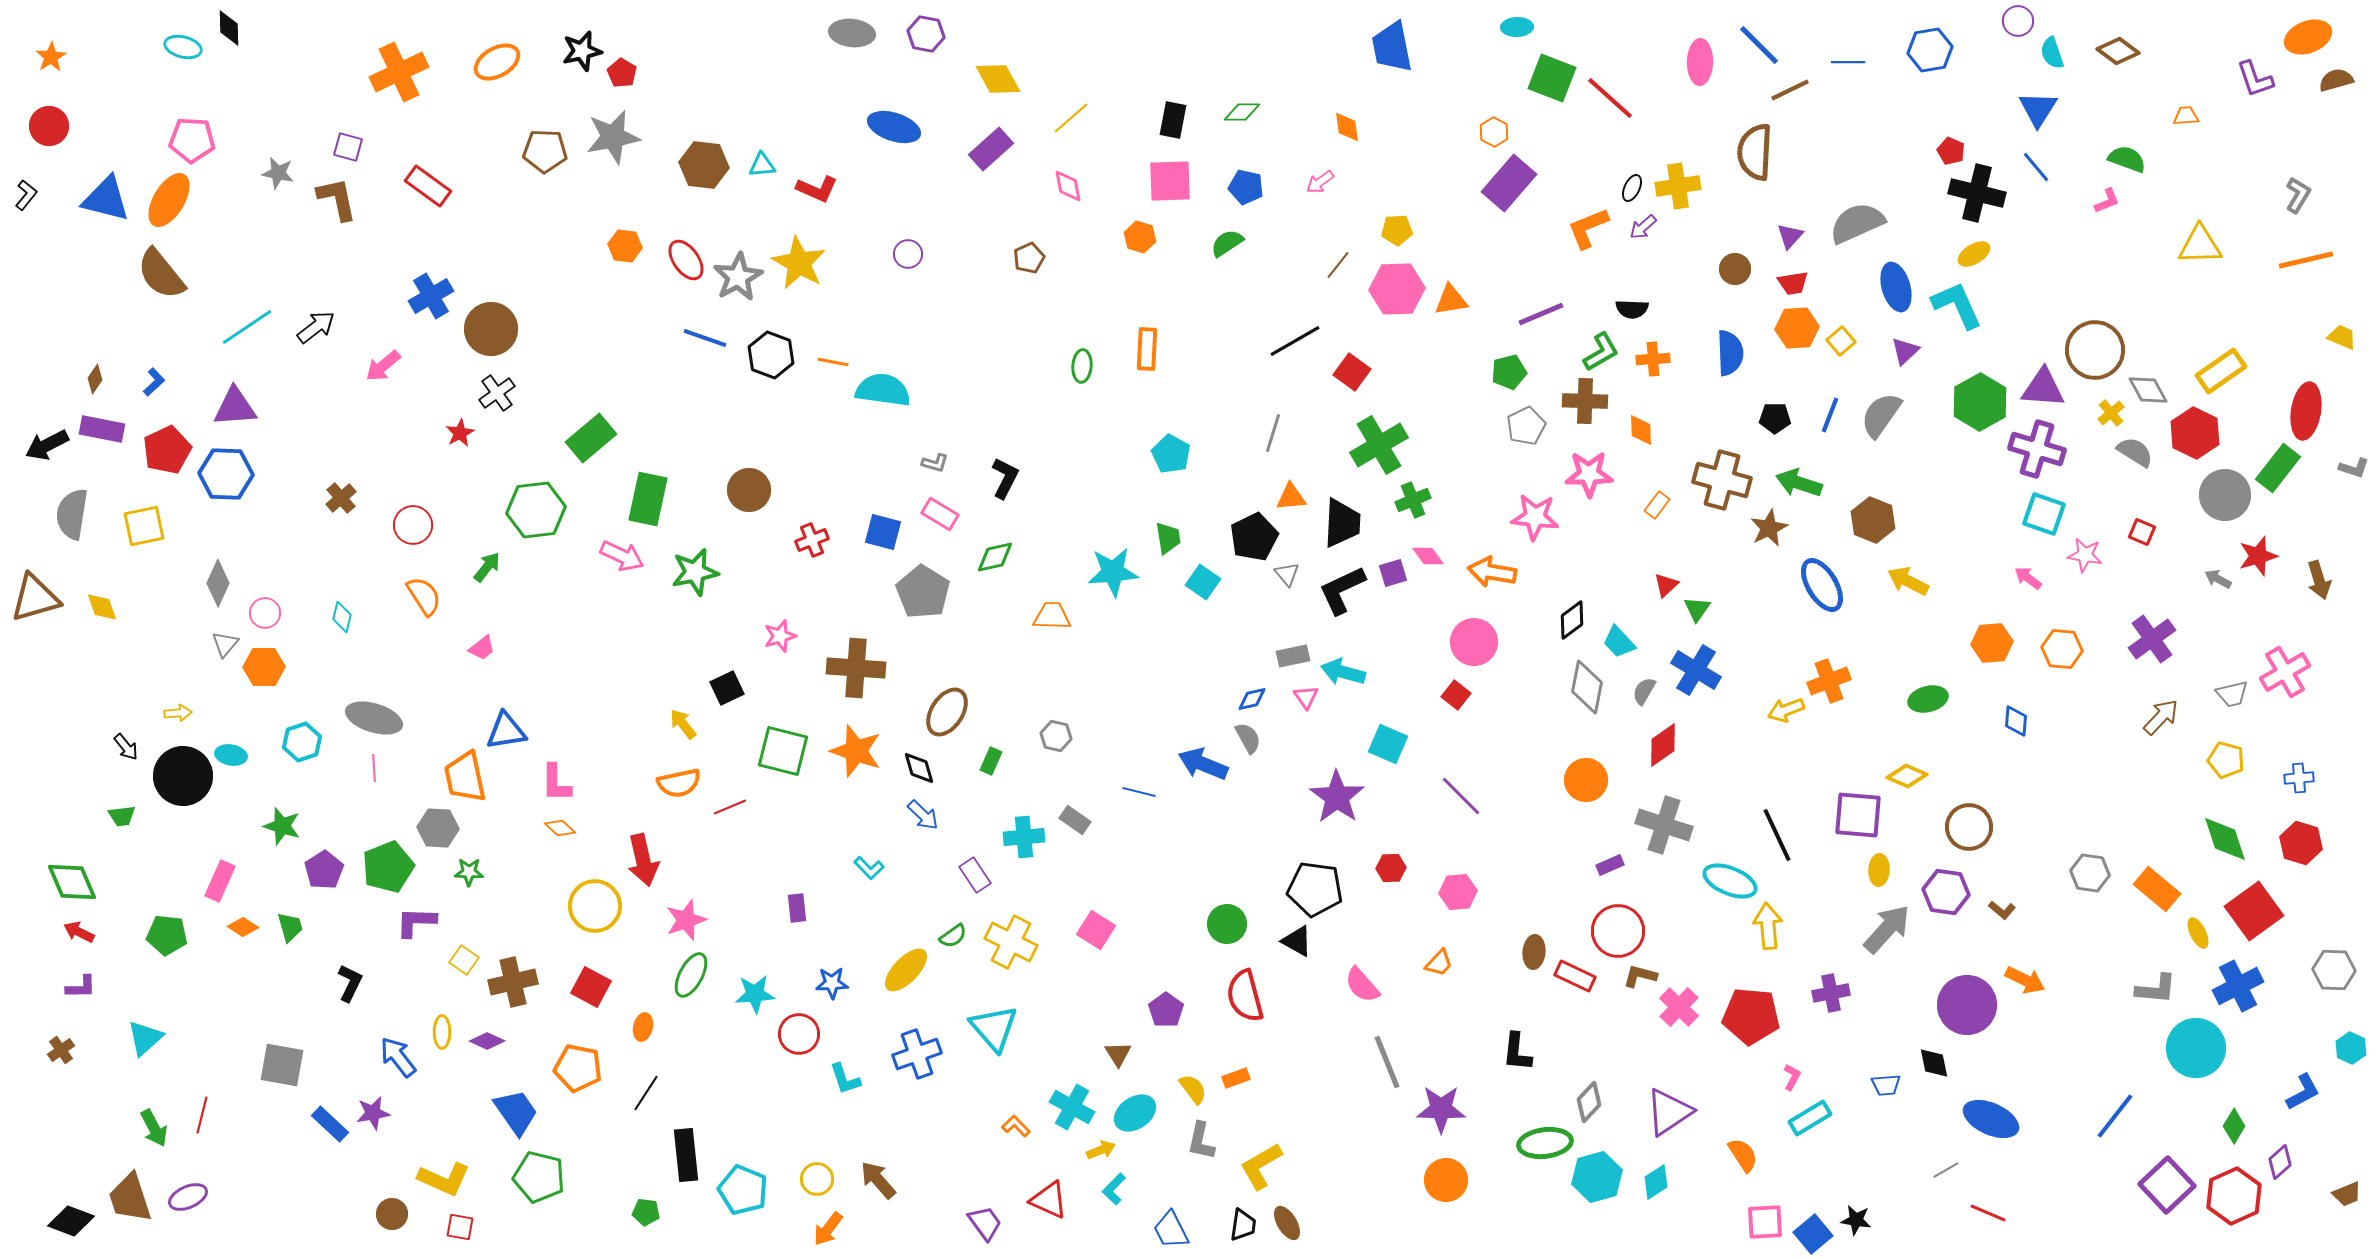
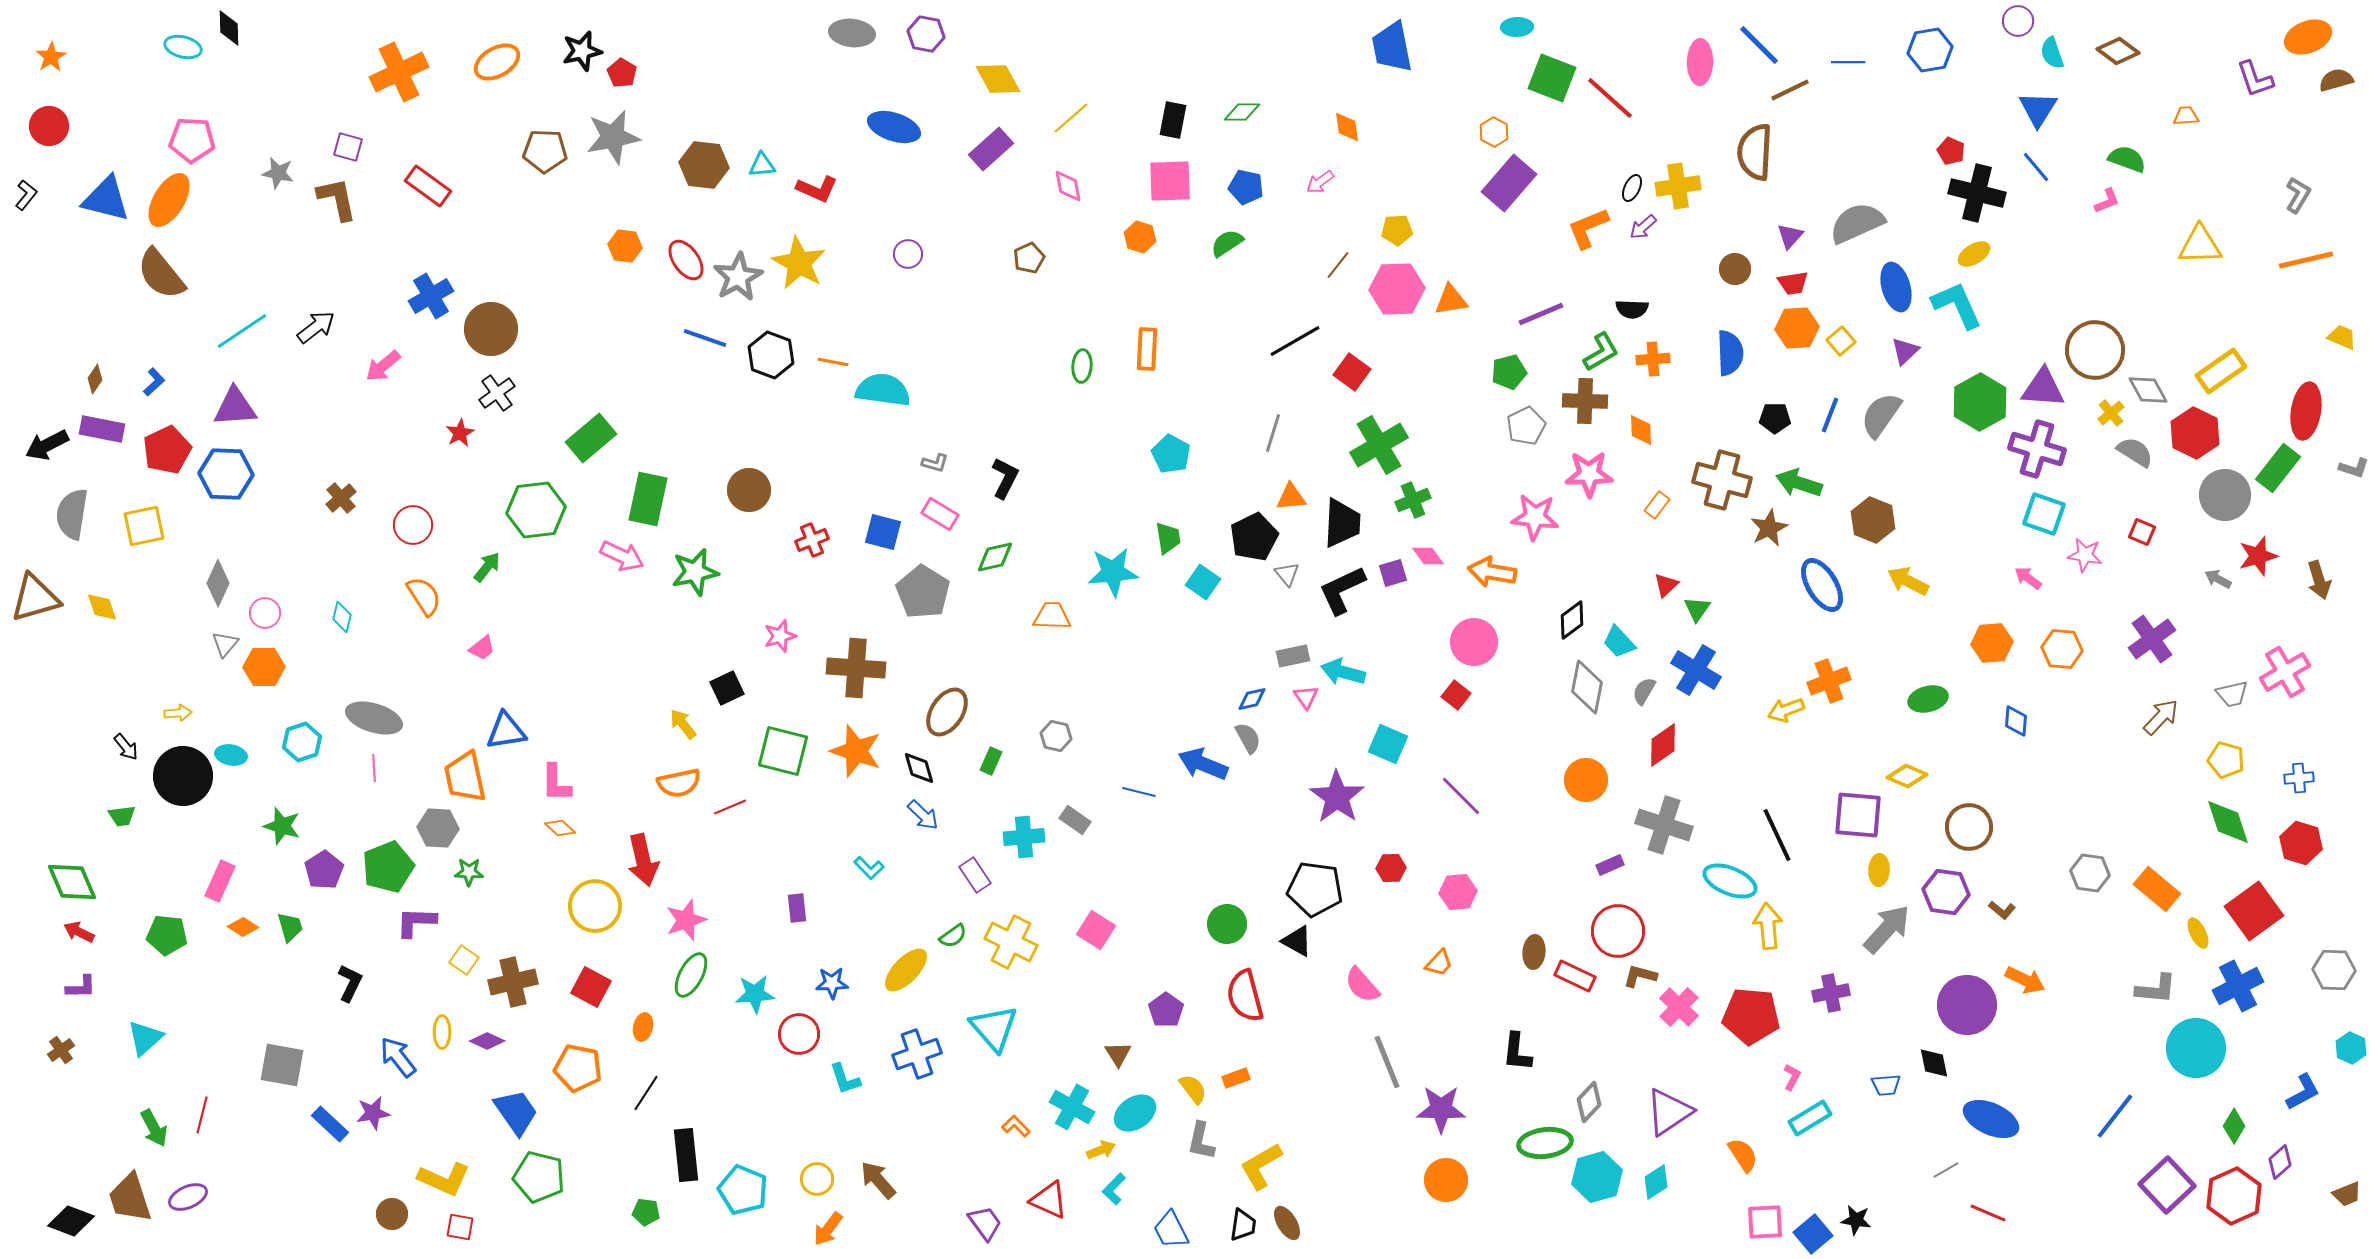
cyan line at (247, 327): moved 5 px left, 4 px down
green diamond at (2225, 839): moved 3 px right, 17 px up
